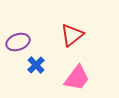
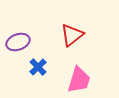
blue cross: moved 2 px right, 2 px down
pink trapezoid: moved 2 px right, 2 px down; rotated 20 degrees counterclockwise
